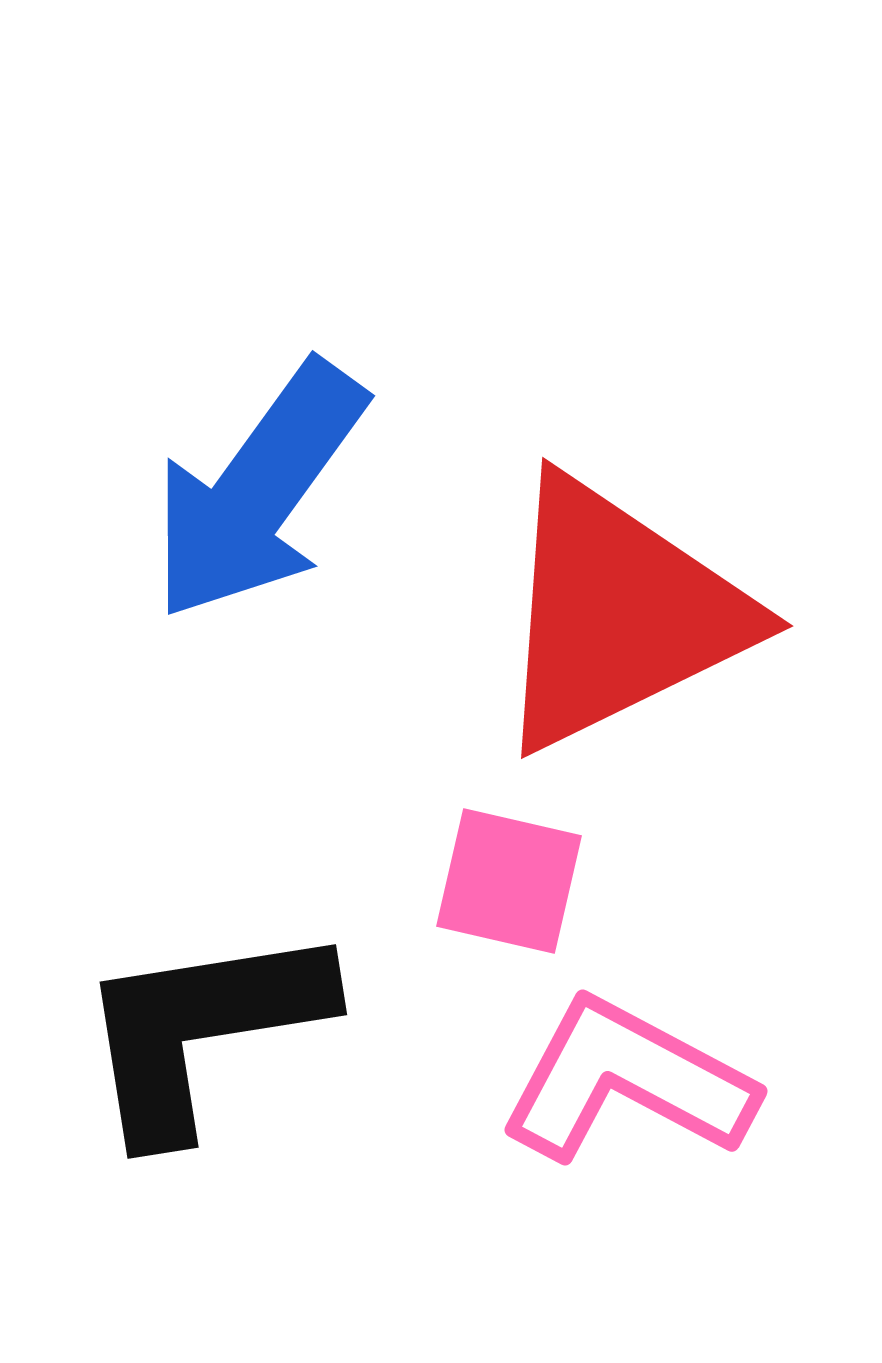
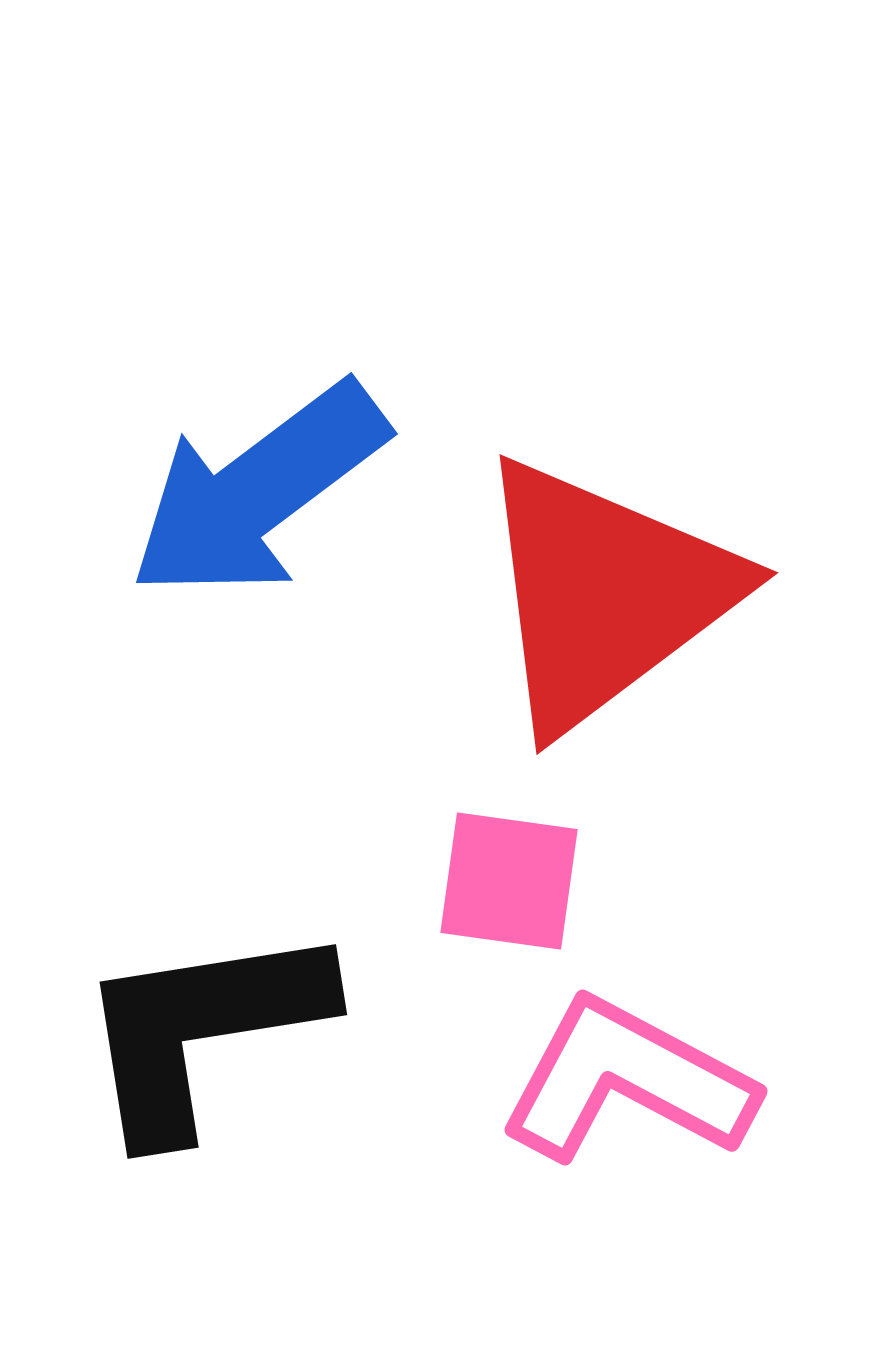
blue arrow: rotated 17 degrees clockwise
red triangle: moved 14 px left, 20 px up; rotated 11 degrees counterclockwise
pink square: rotated 5 degrees counterclockwise
